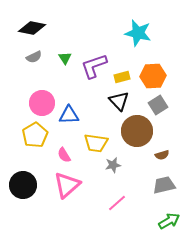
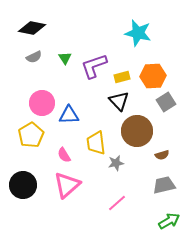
gray square: moved 8 px right, 3 px up
yellow pentagon: moved 4 px left
yellow trapezoid: rotated 75 degrees clockwise
gray star: moved 3 px right, 2 px up
